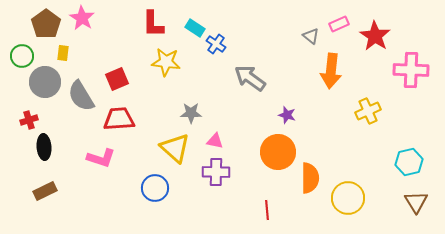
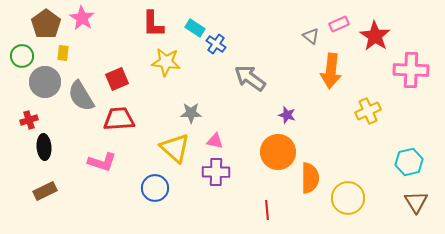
pink L-shape: moved 1 px right, 4 px down
